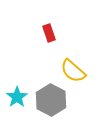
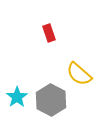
yellow semicircle: moved 6 px right, 3 px down
